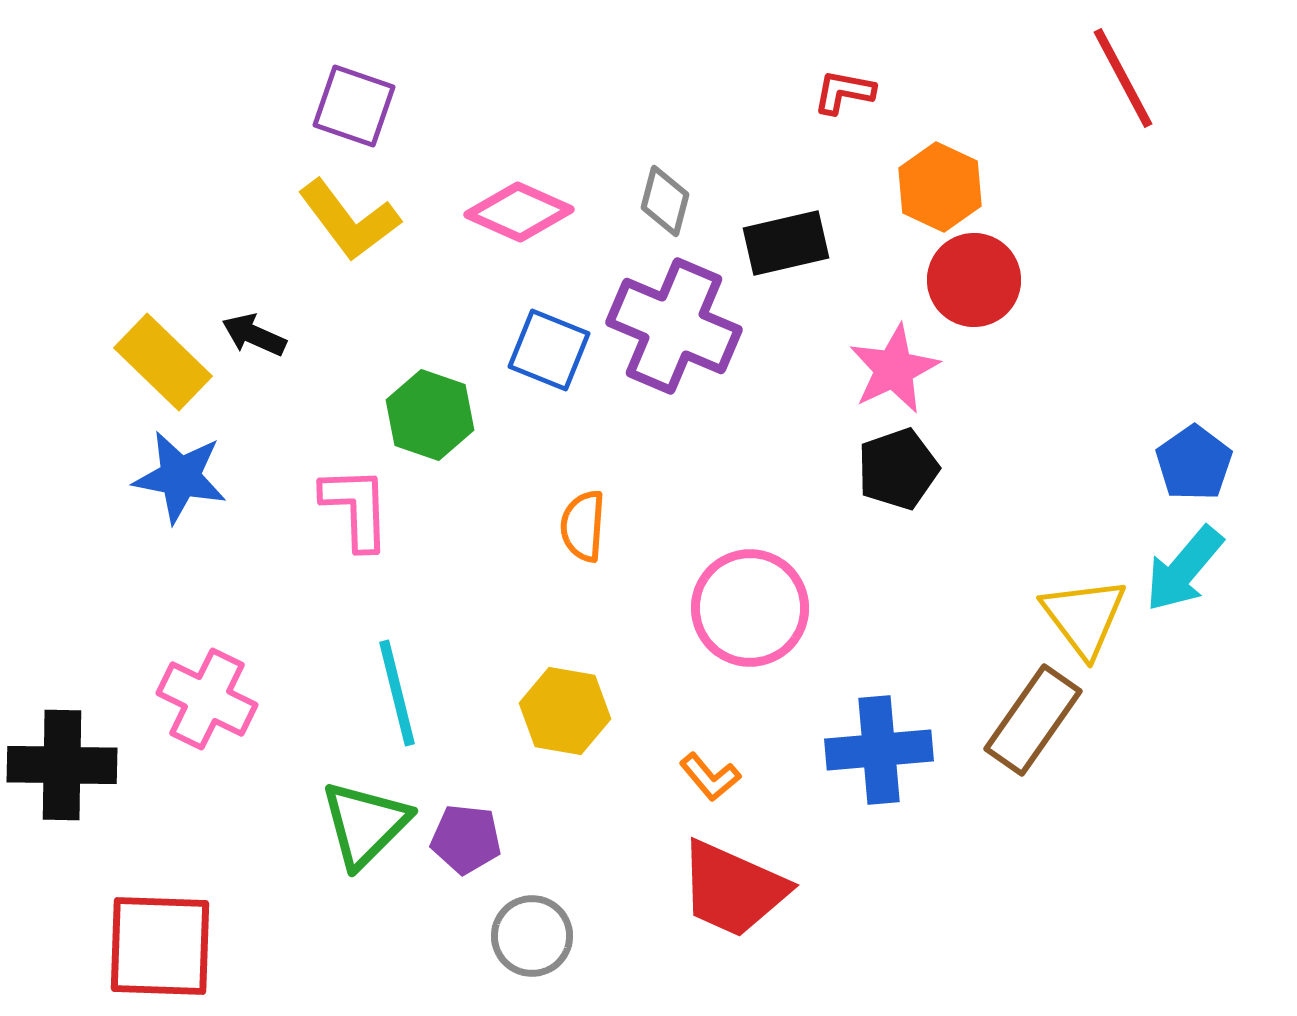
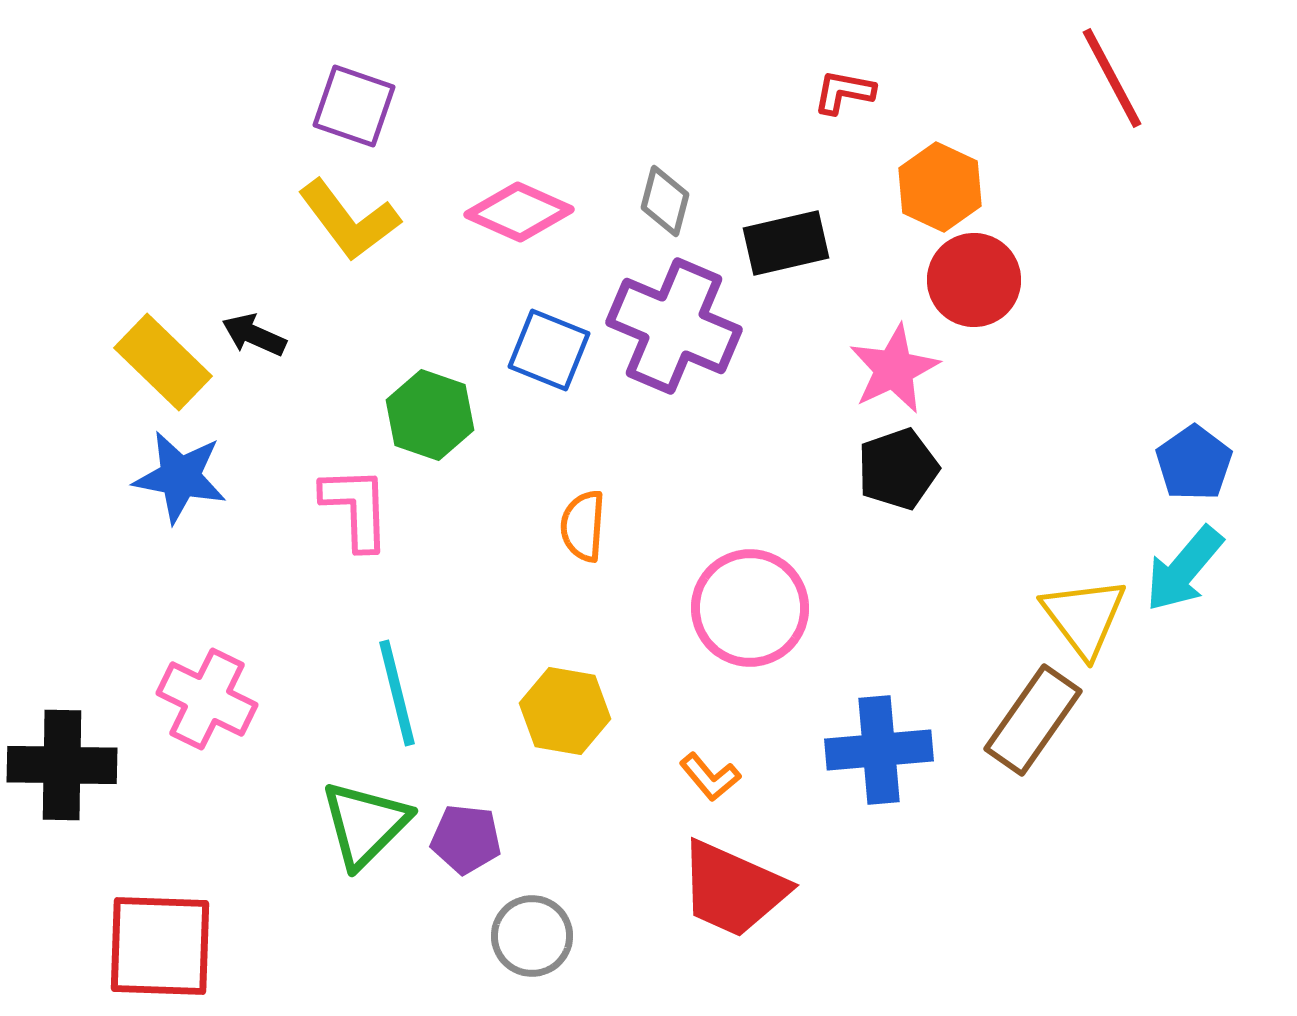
red line: moved 11 px left
